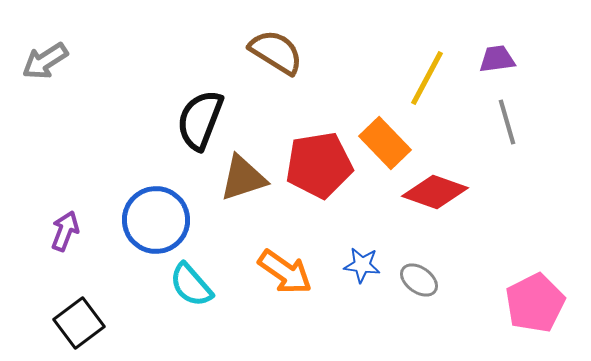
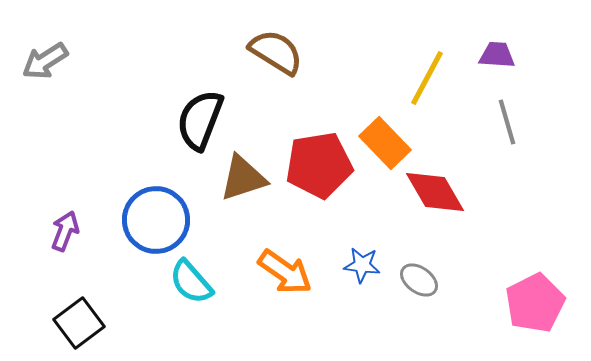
purple trapezoid: moved 4 px up; rotated 12 degrees clockwise
red diamond: rotated 40 degrees clockwise
cyan semicircle: moved 3 px up
